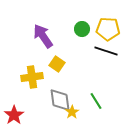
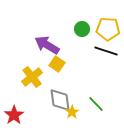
purple arrow: moved 4 px right, 9 px down; rotated 25 degrees counterclockwise
yellow cross: rotated 30 degrees counterclockwise
green line: moved 3 px down; rotated 12 degrees counterclockwise
